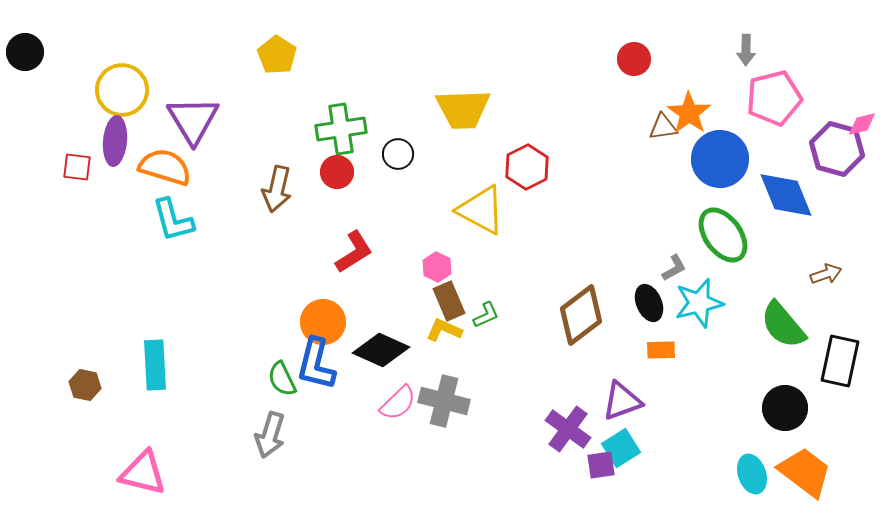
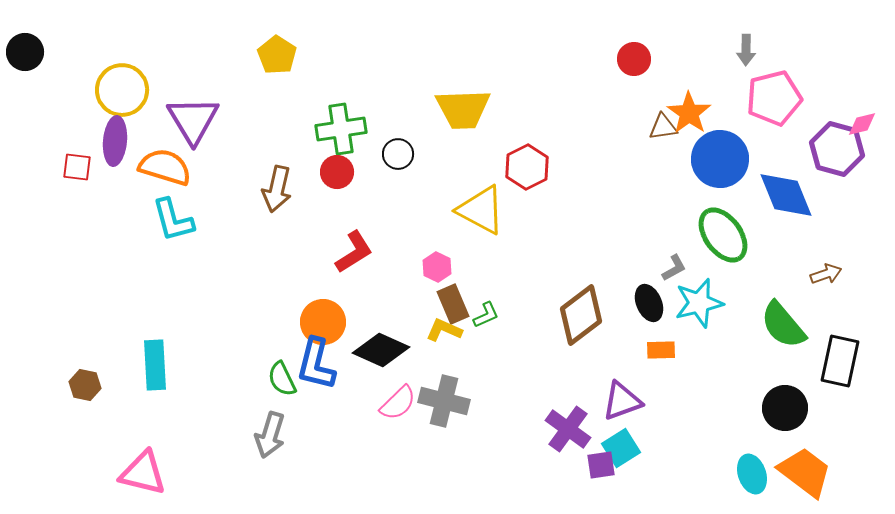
brown rectangle at (449, 301): moved 4 px right, 3 px down
